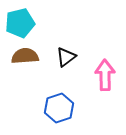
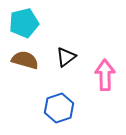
cyan pentagon: moved 4 px right
brown semicircle: moved 4 px down; rotated 20 degrees clockwise
